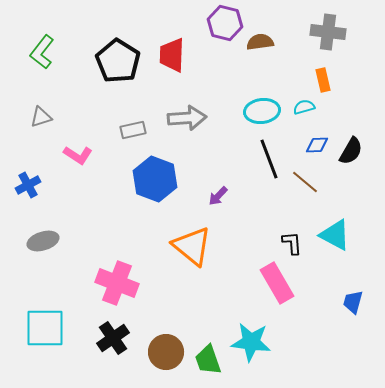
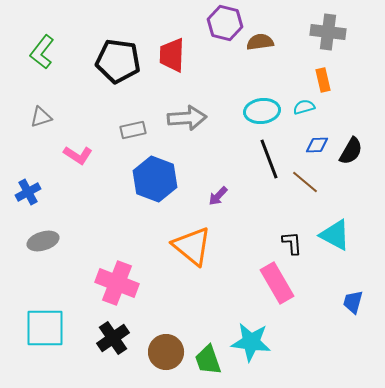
black pentagon: rotated 24 degrees counterclockwise
blue cross: moved 7 px down
